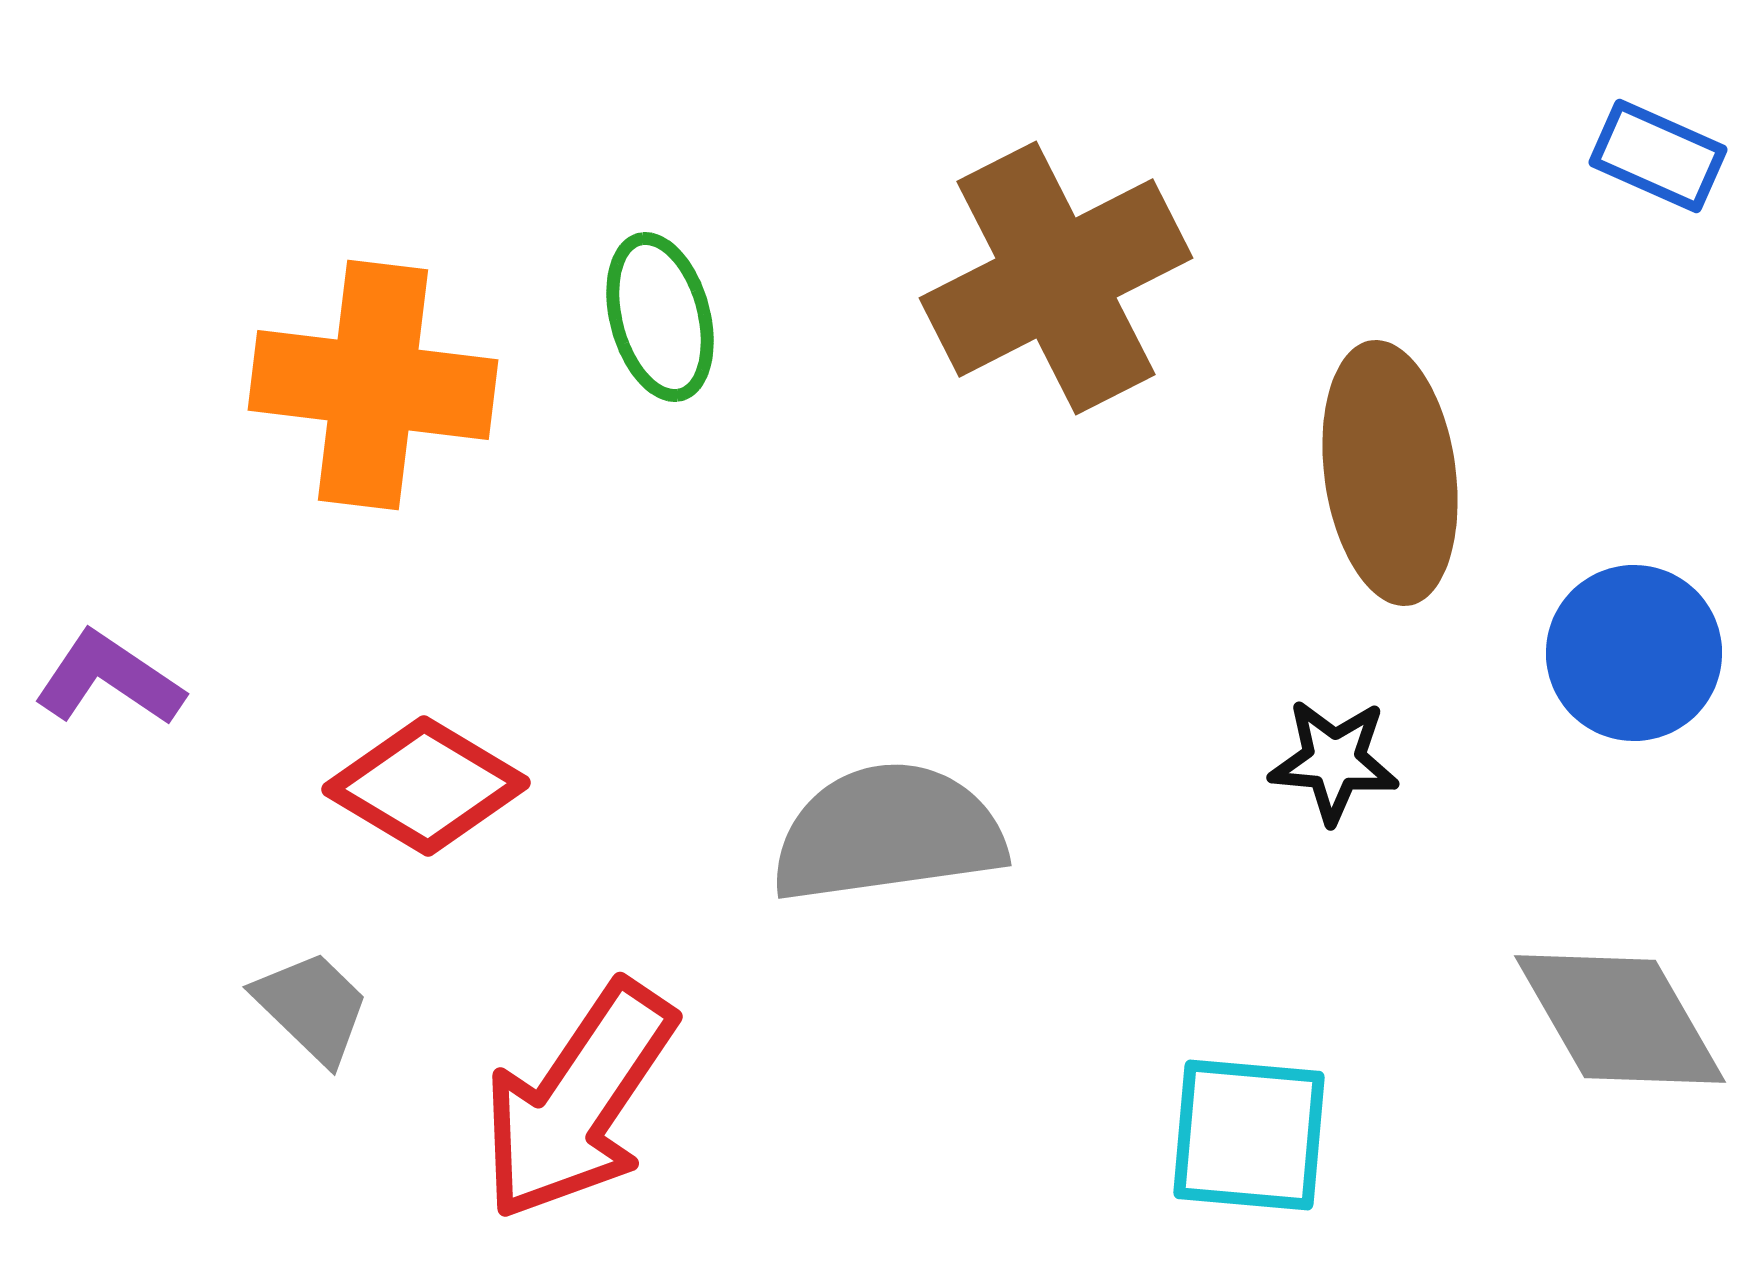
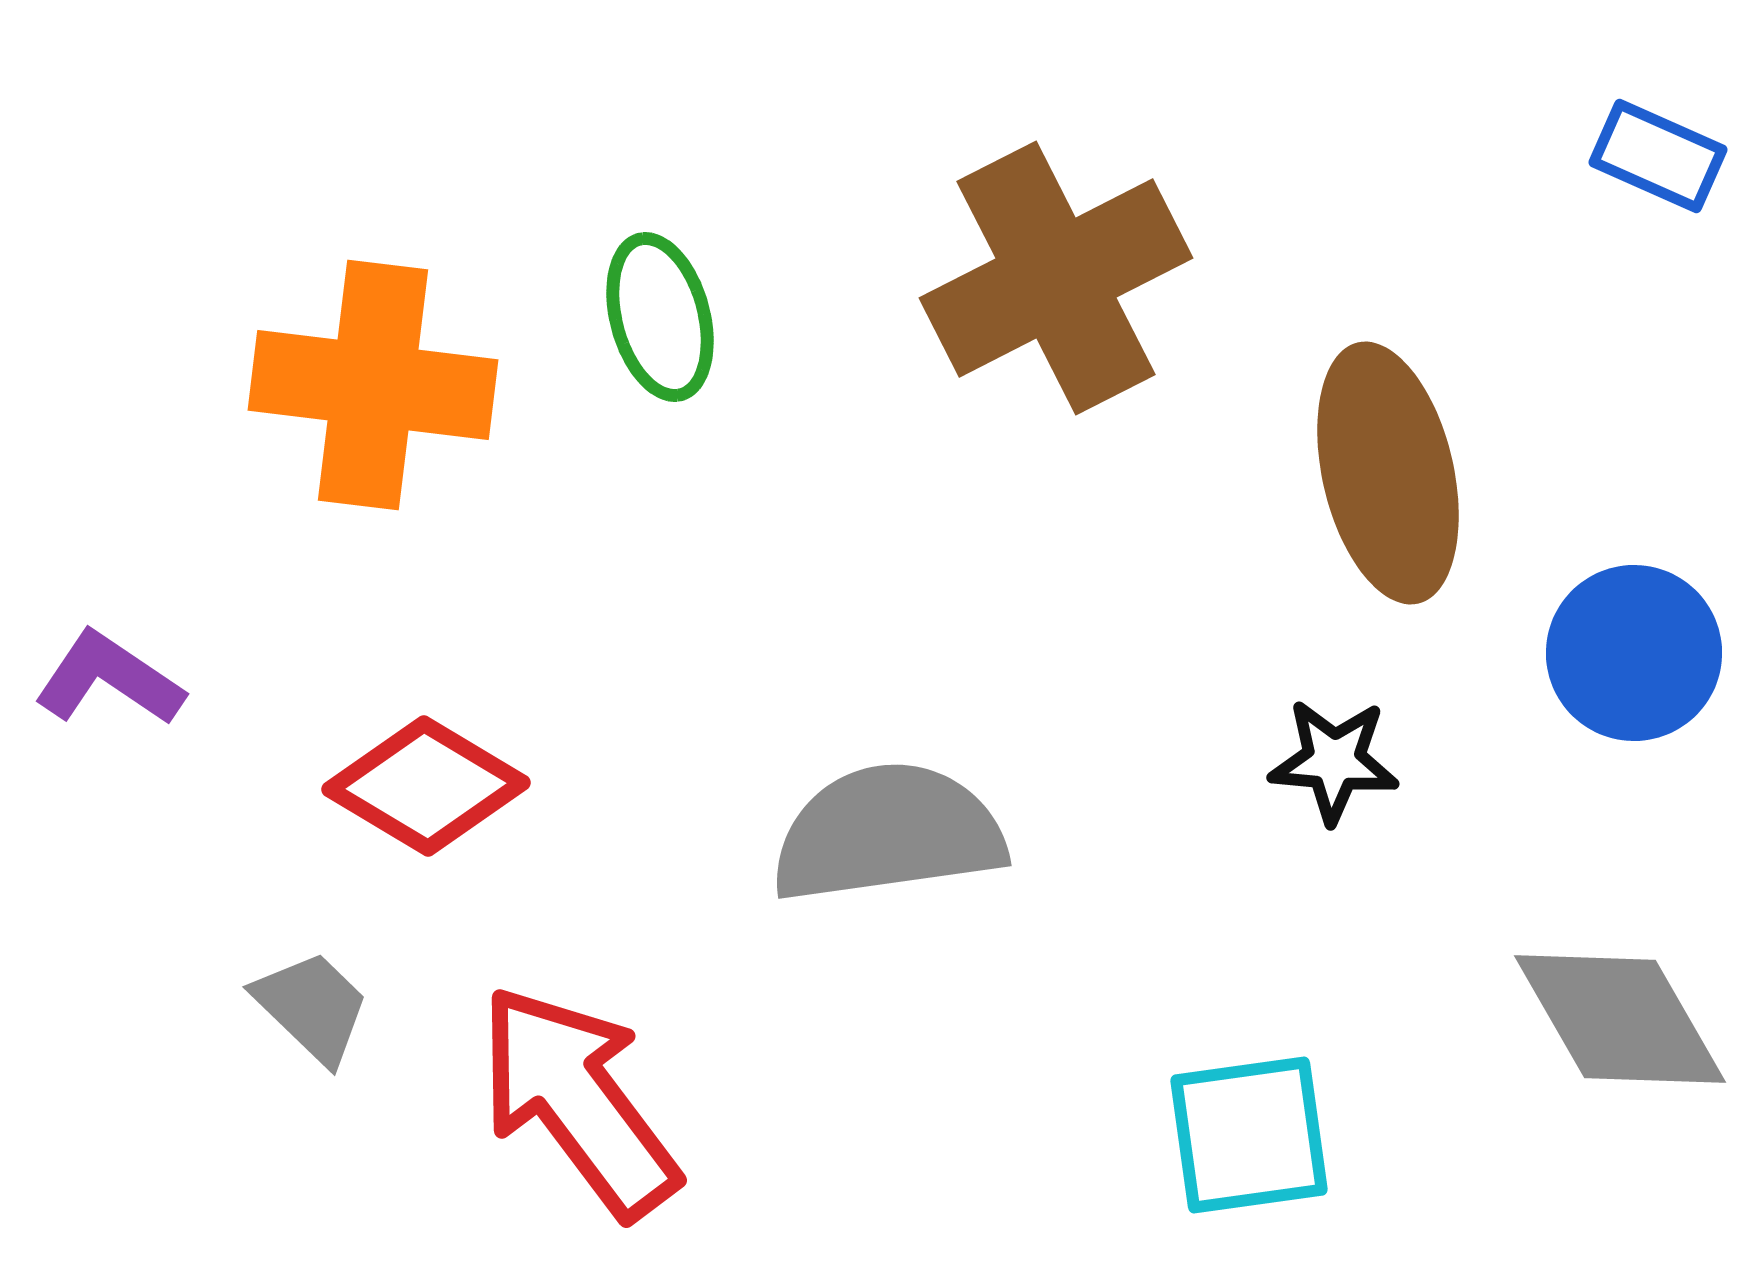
brown ellipse: moved 2 px left; rotated 5 degrees counterclockwise
red arrow: rotated 109 degrees clockwise
cyan square: rotated 13 degrees counterclockwise
